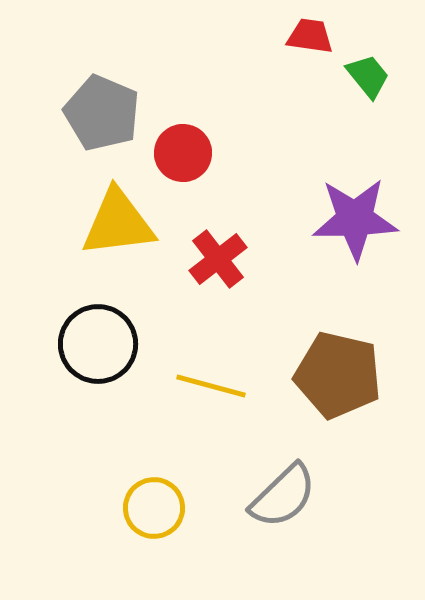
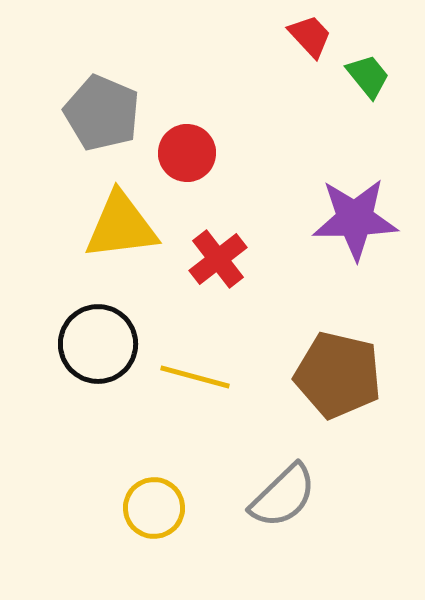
red trapezoid: rotated 39 degrees clockwise
red circle: moved 4 px right
yellow triangle: moved 3 px right, 3 px down
yellow line: moved 16 px left, 9 px up
